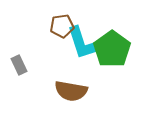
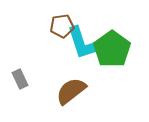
gray rectangle: moved 1 px right, 14 px down
brown semicircle: rotated 132 degrees clockwise
